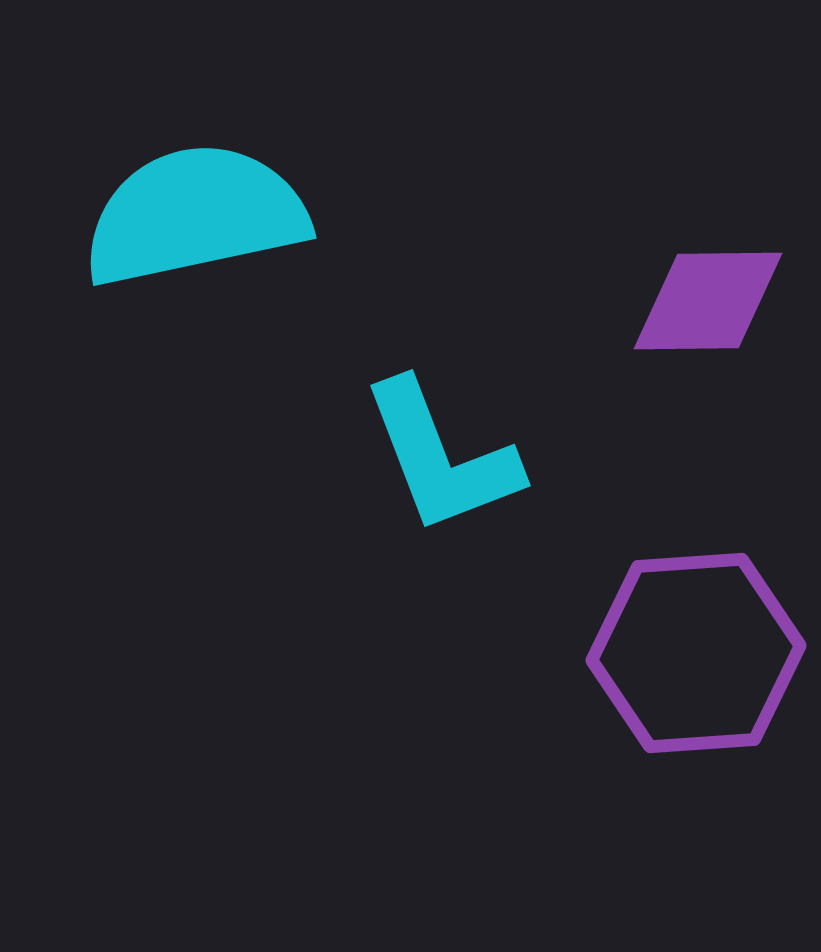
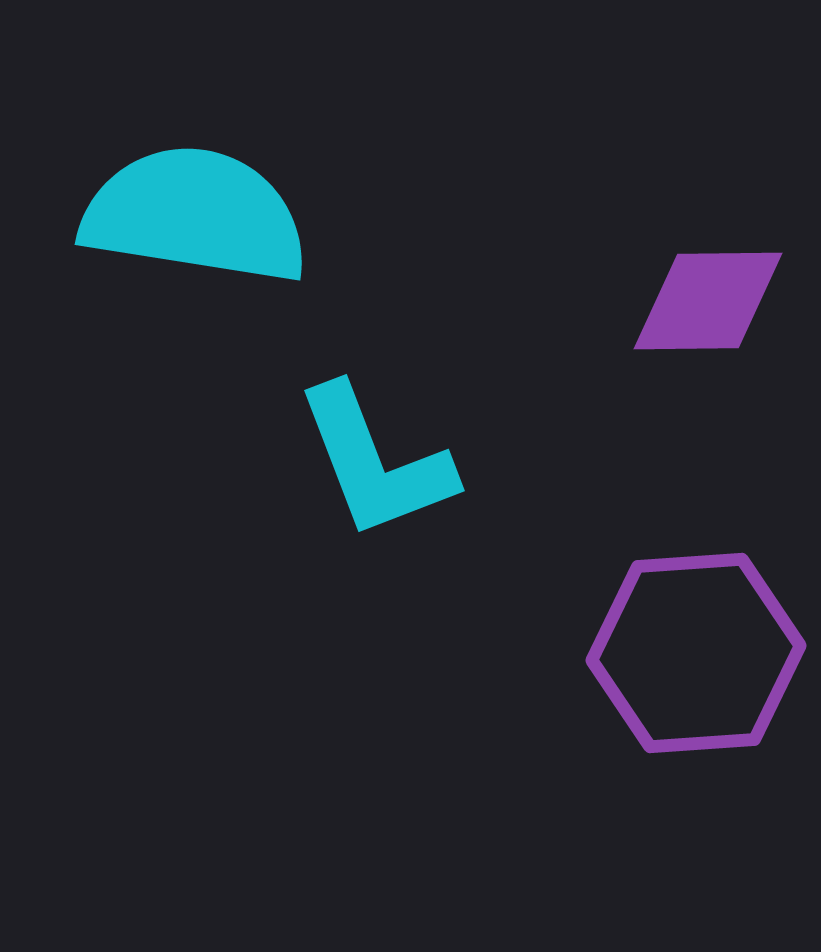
cyan semicircle: rotated 21 degrees clockwise
cyan L-shape: moved 66 px left, 5 px down
